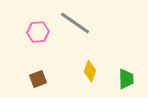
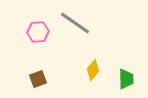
yellow diamond: moved 3 px right, 1 px up; rotated 20 degrees clockwise
